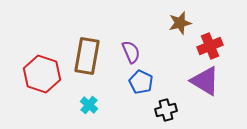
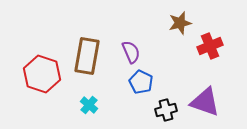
purple triangle: moved 21 px down; rotated 12 degrees counterclockwise
